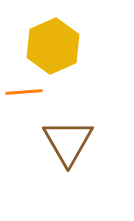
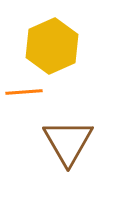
yellow hexagon: moved 1 px left
